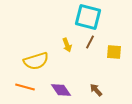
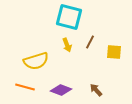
cyan square: moved 19 px left
purple diamond: rotated 35 degrees counterclockwise
